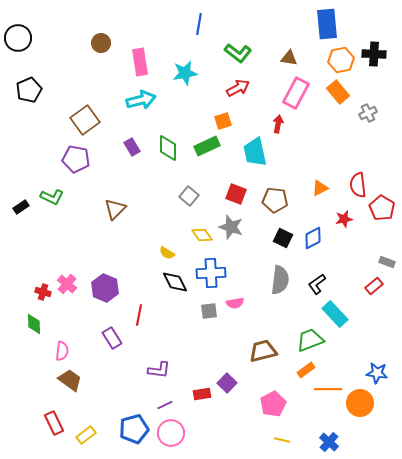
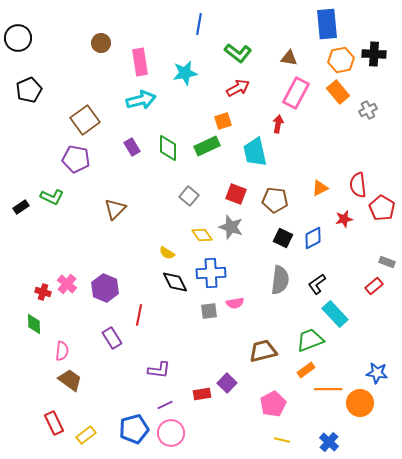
gray cross at (368, 113): moved 3 px up
